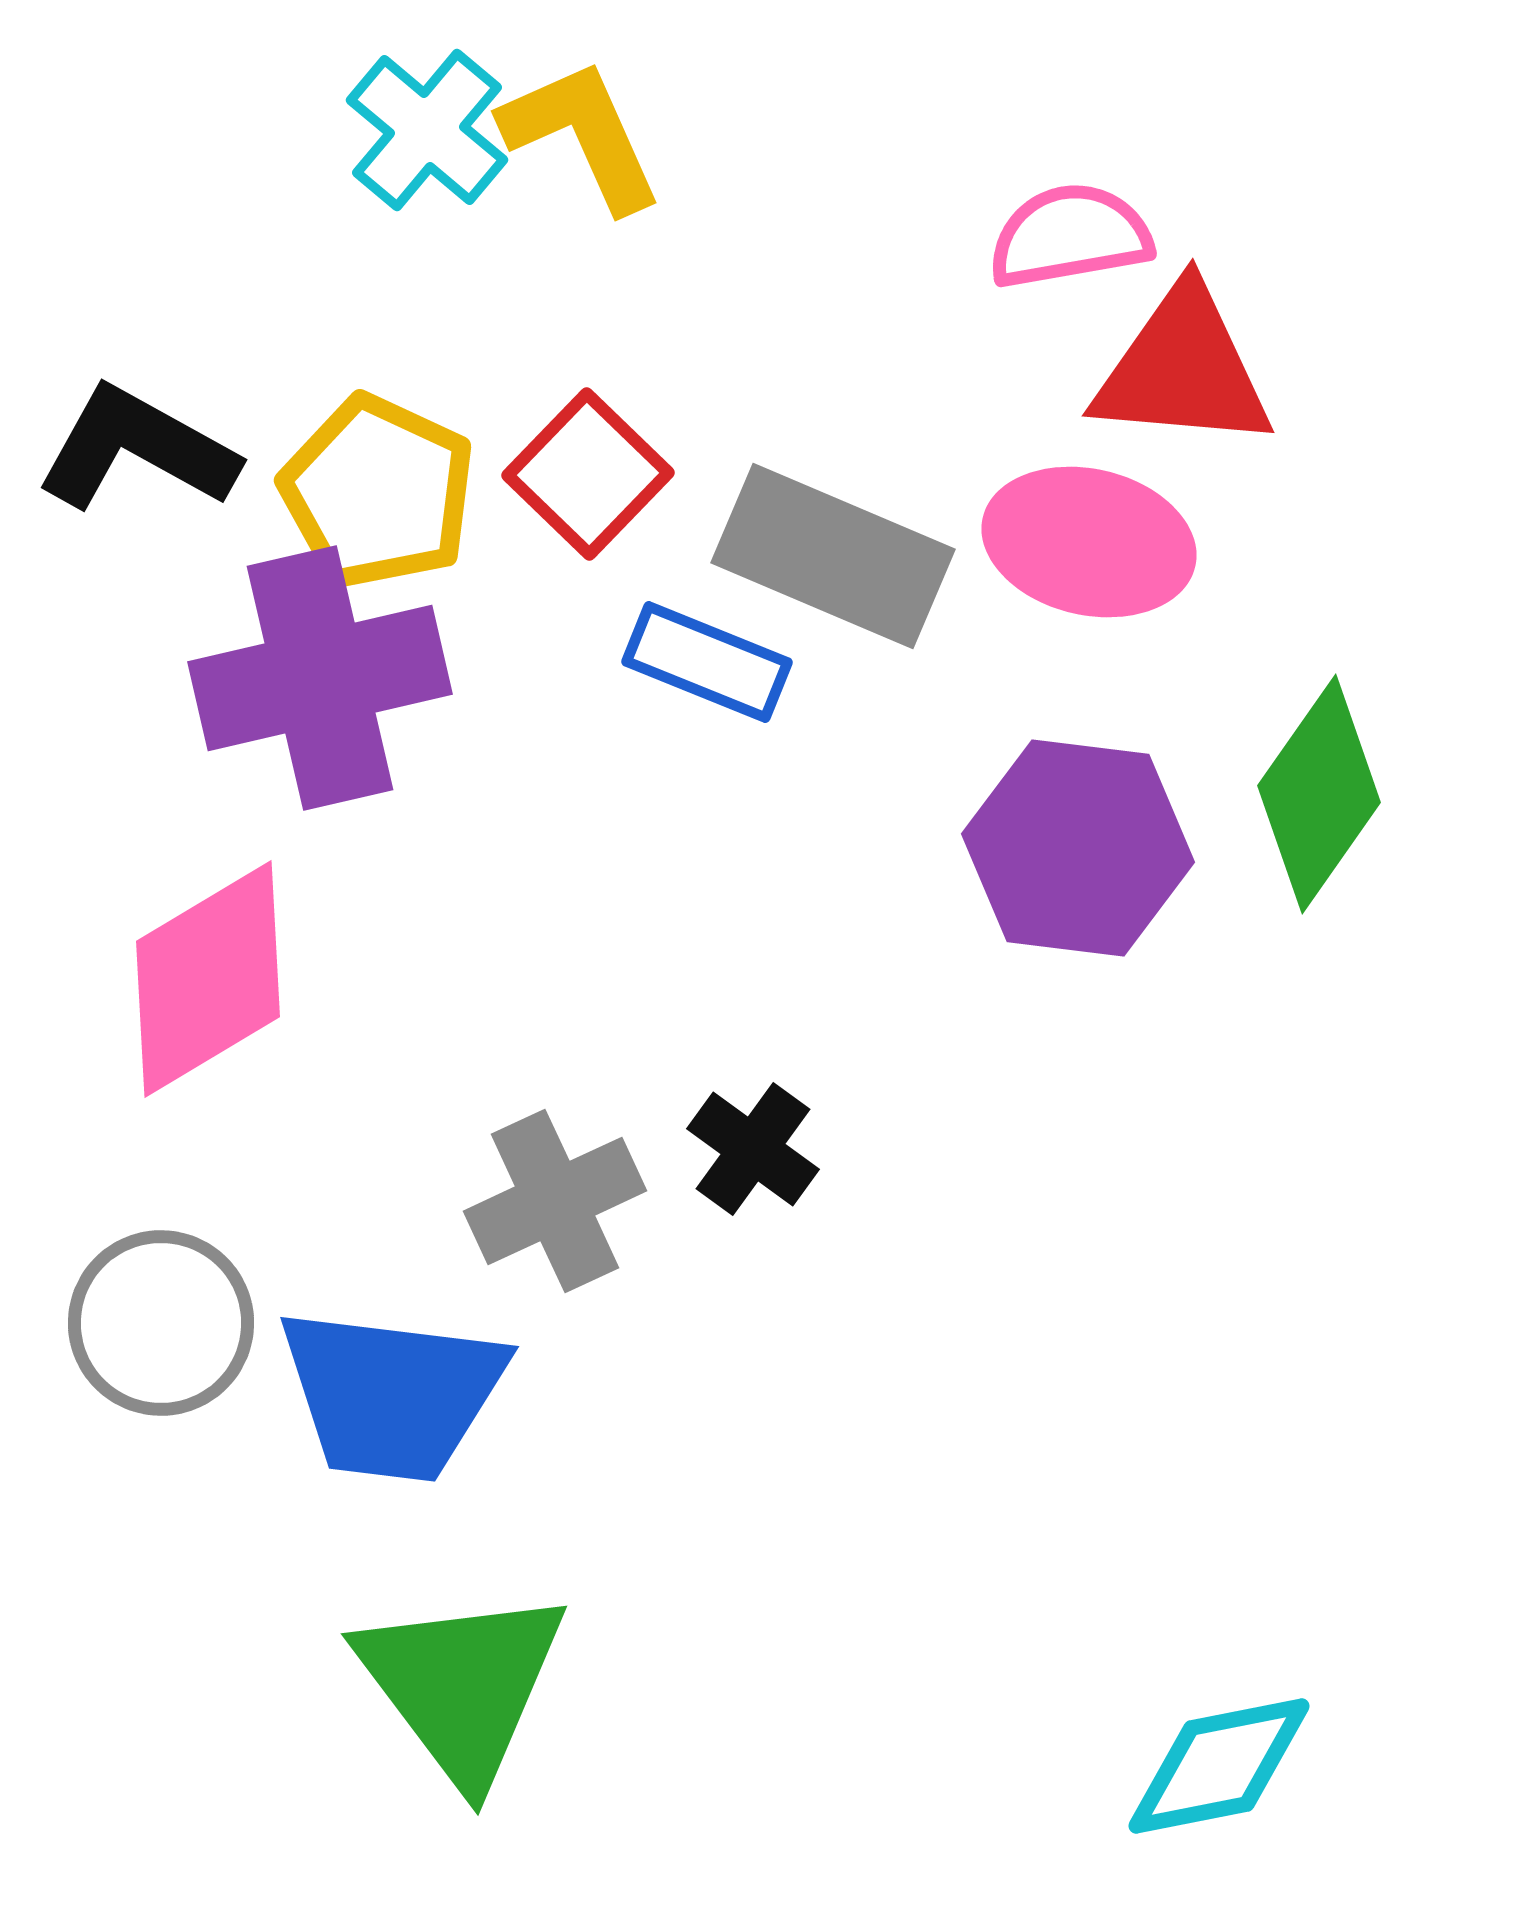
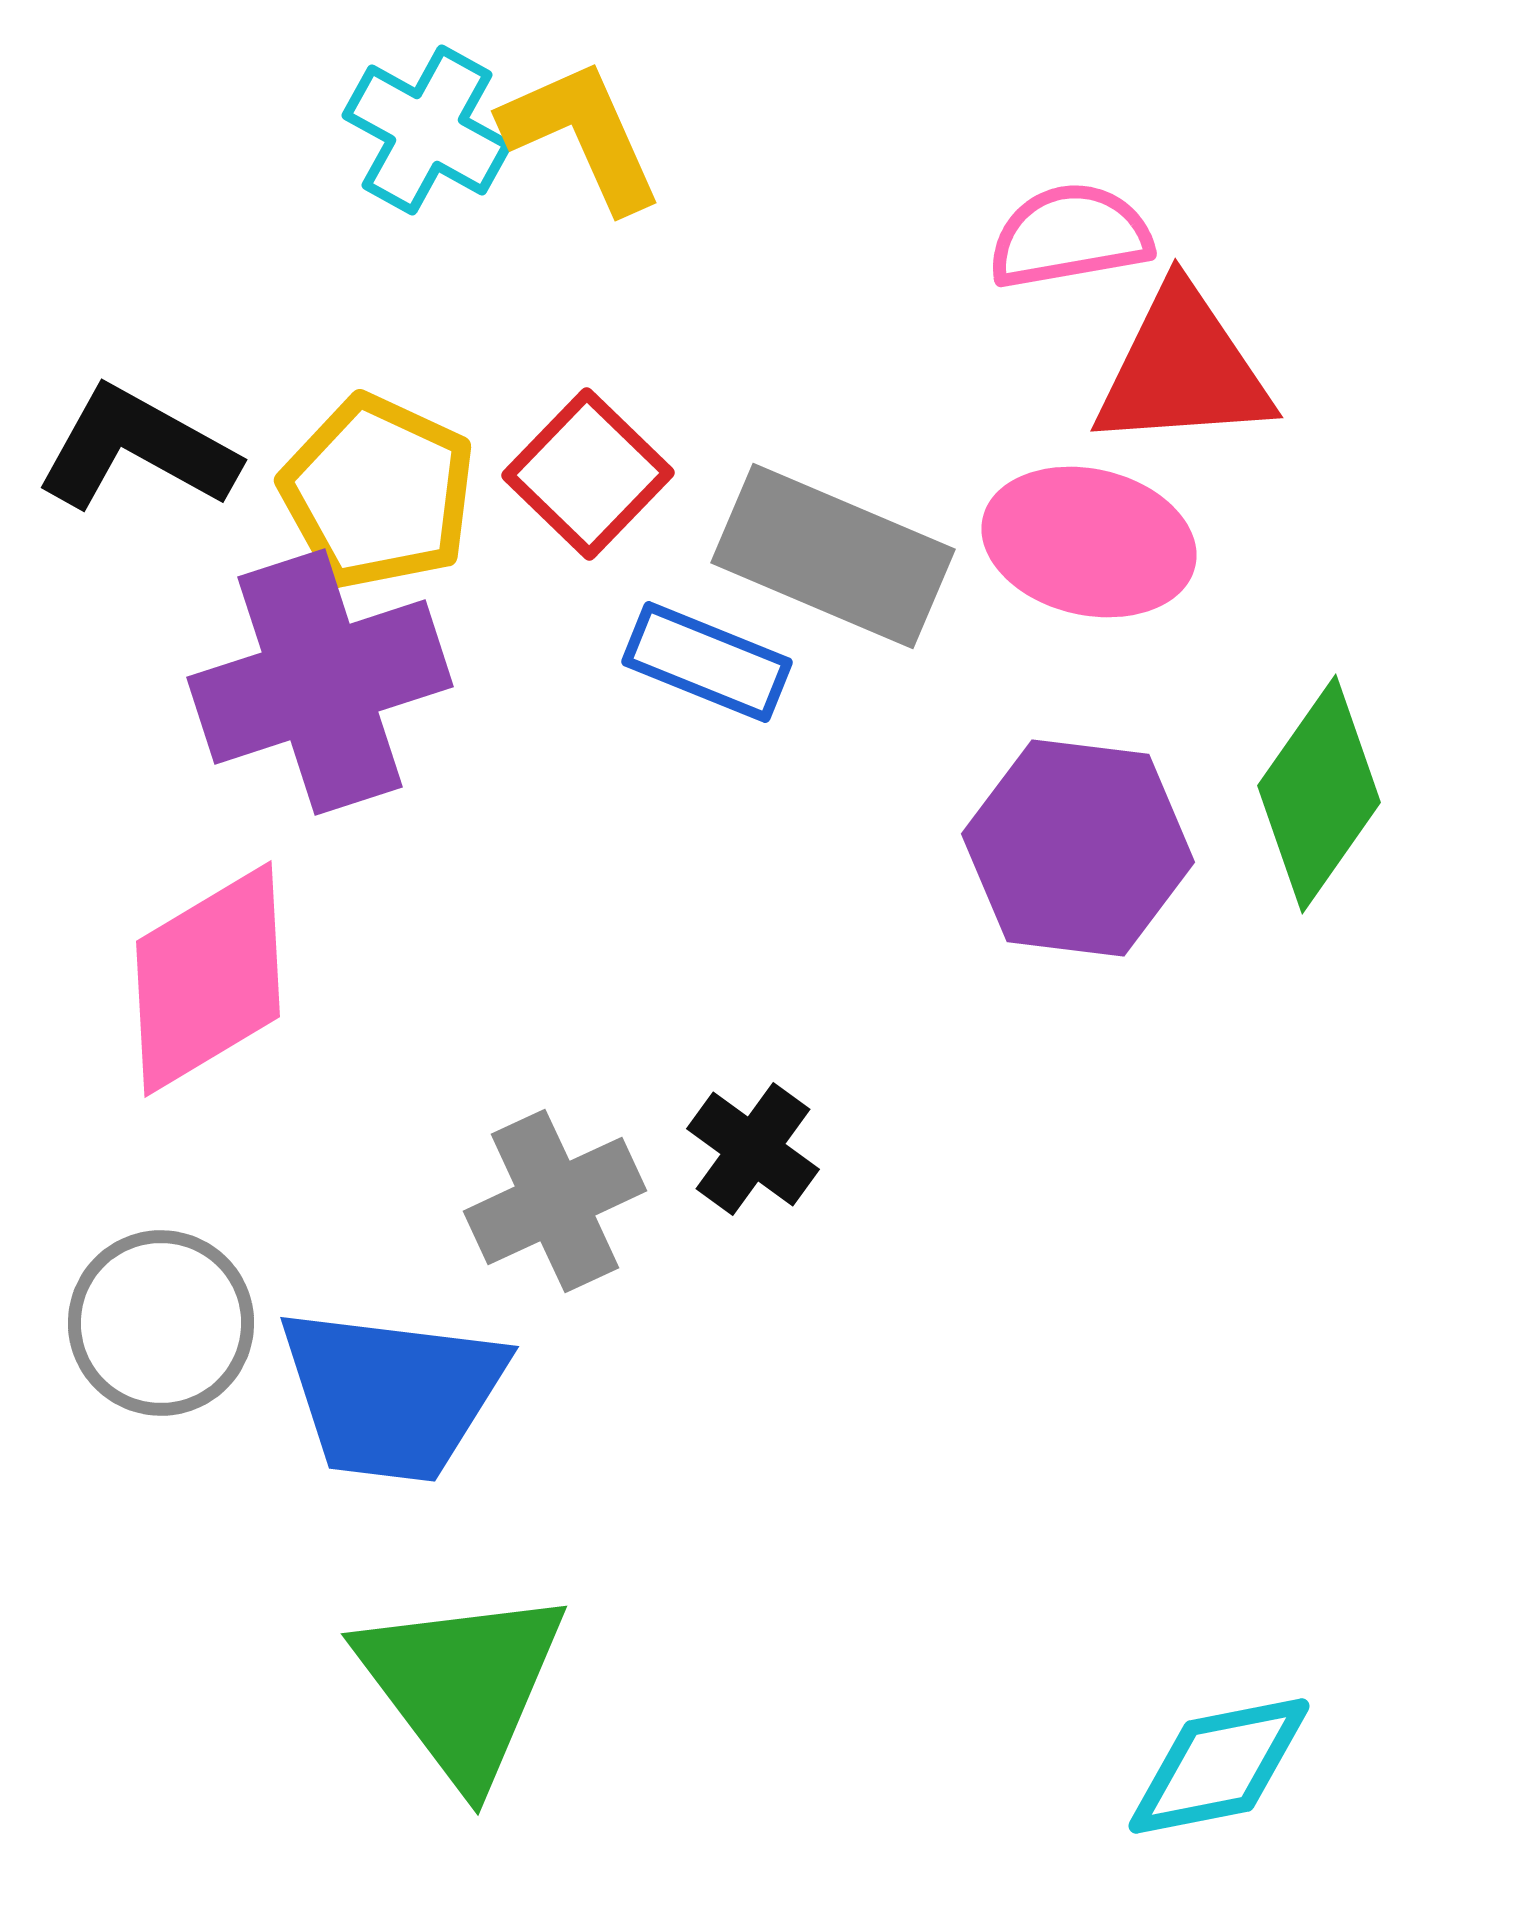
cyan cross: rotated 11 degrees counterclockwise
red triangle: rotated 9 degrees counterclockwise
purple cross: moved 4 px down; rotated 5 degrees counterclockwise
